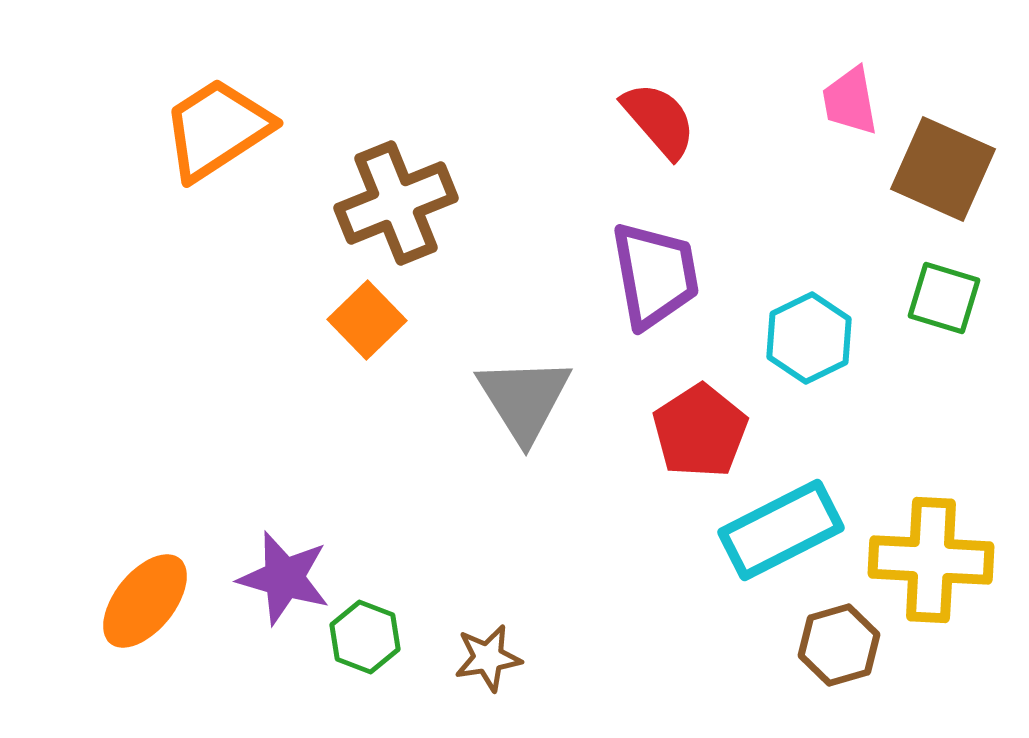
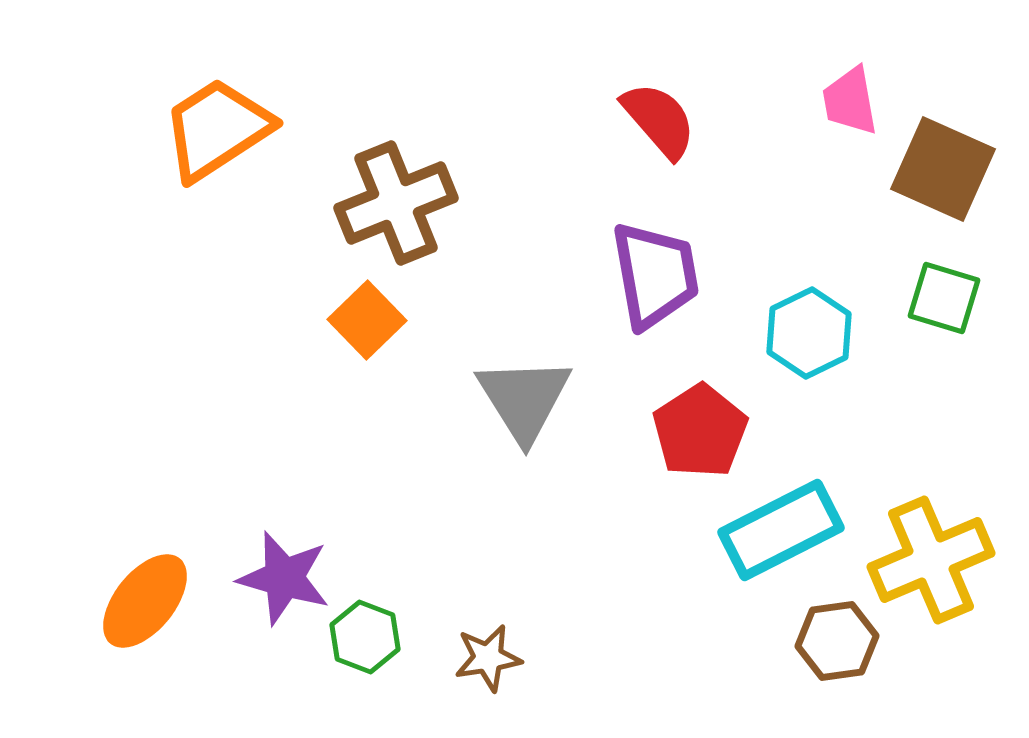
cyan hexagon: moved 5 px up
yellow cross: rotated 26 degrees counterclockwise
brown hexagon: moved 2 px left, 4 px up; rotated 8 degrees clockwise
